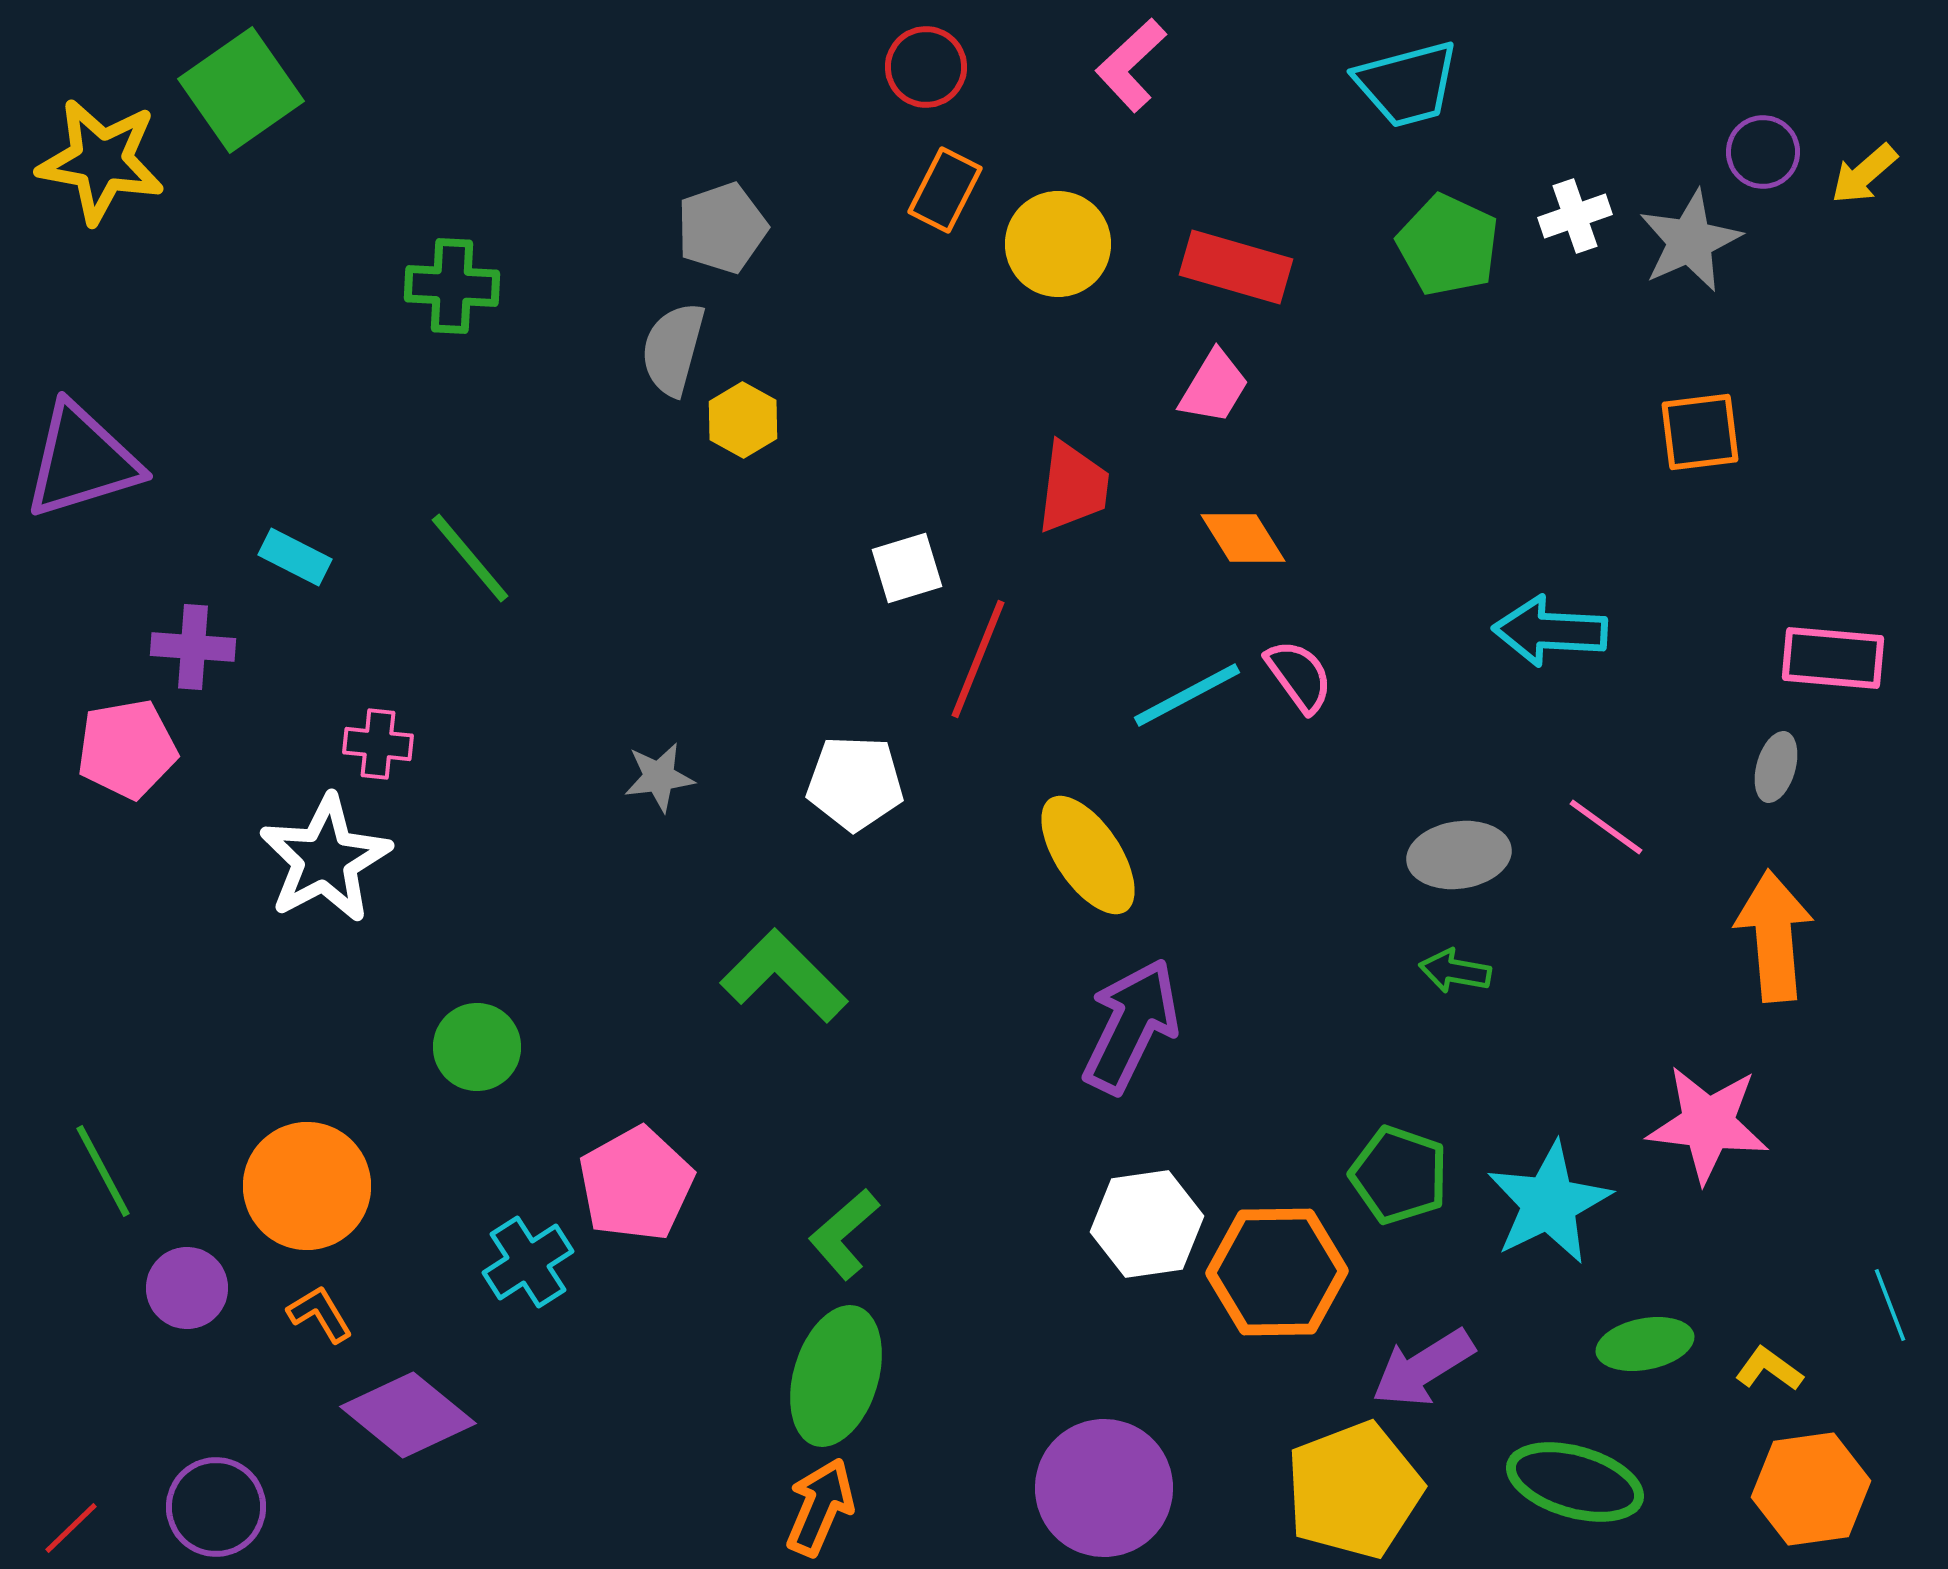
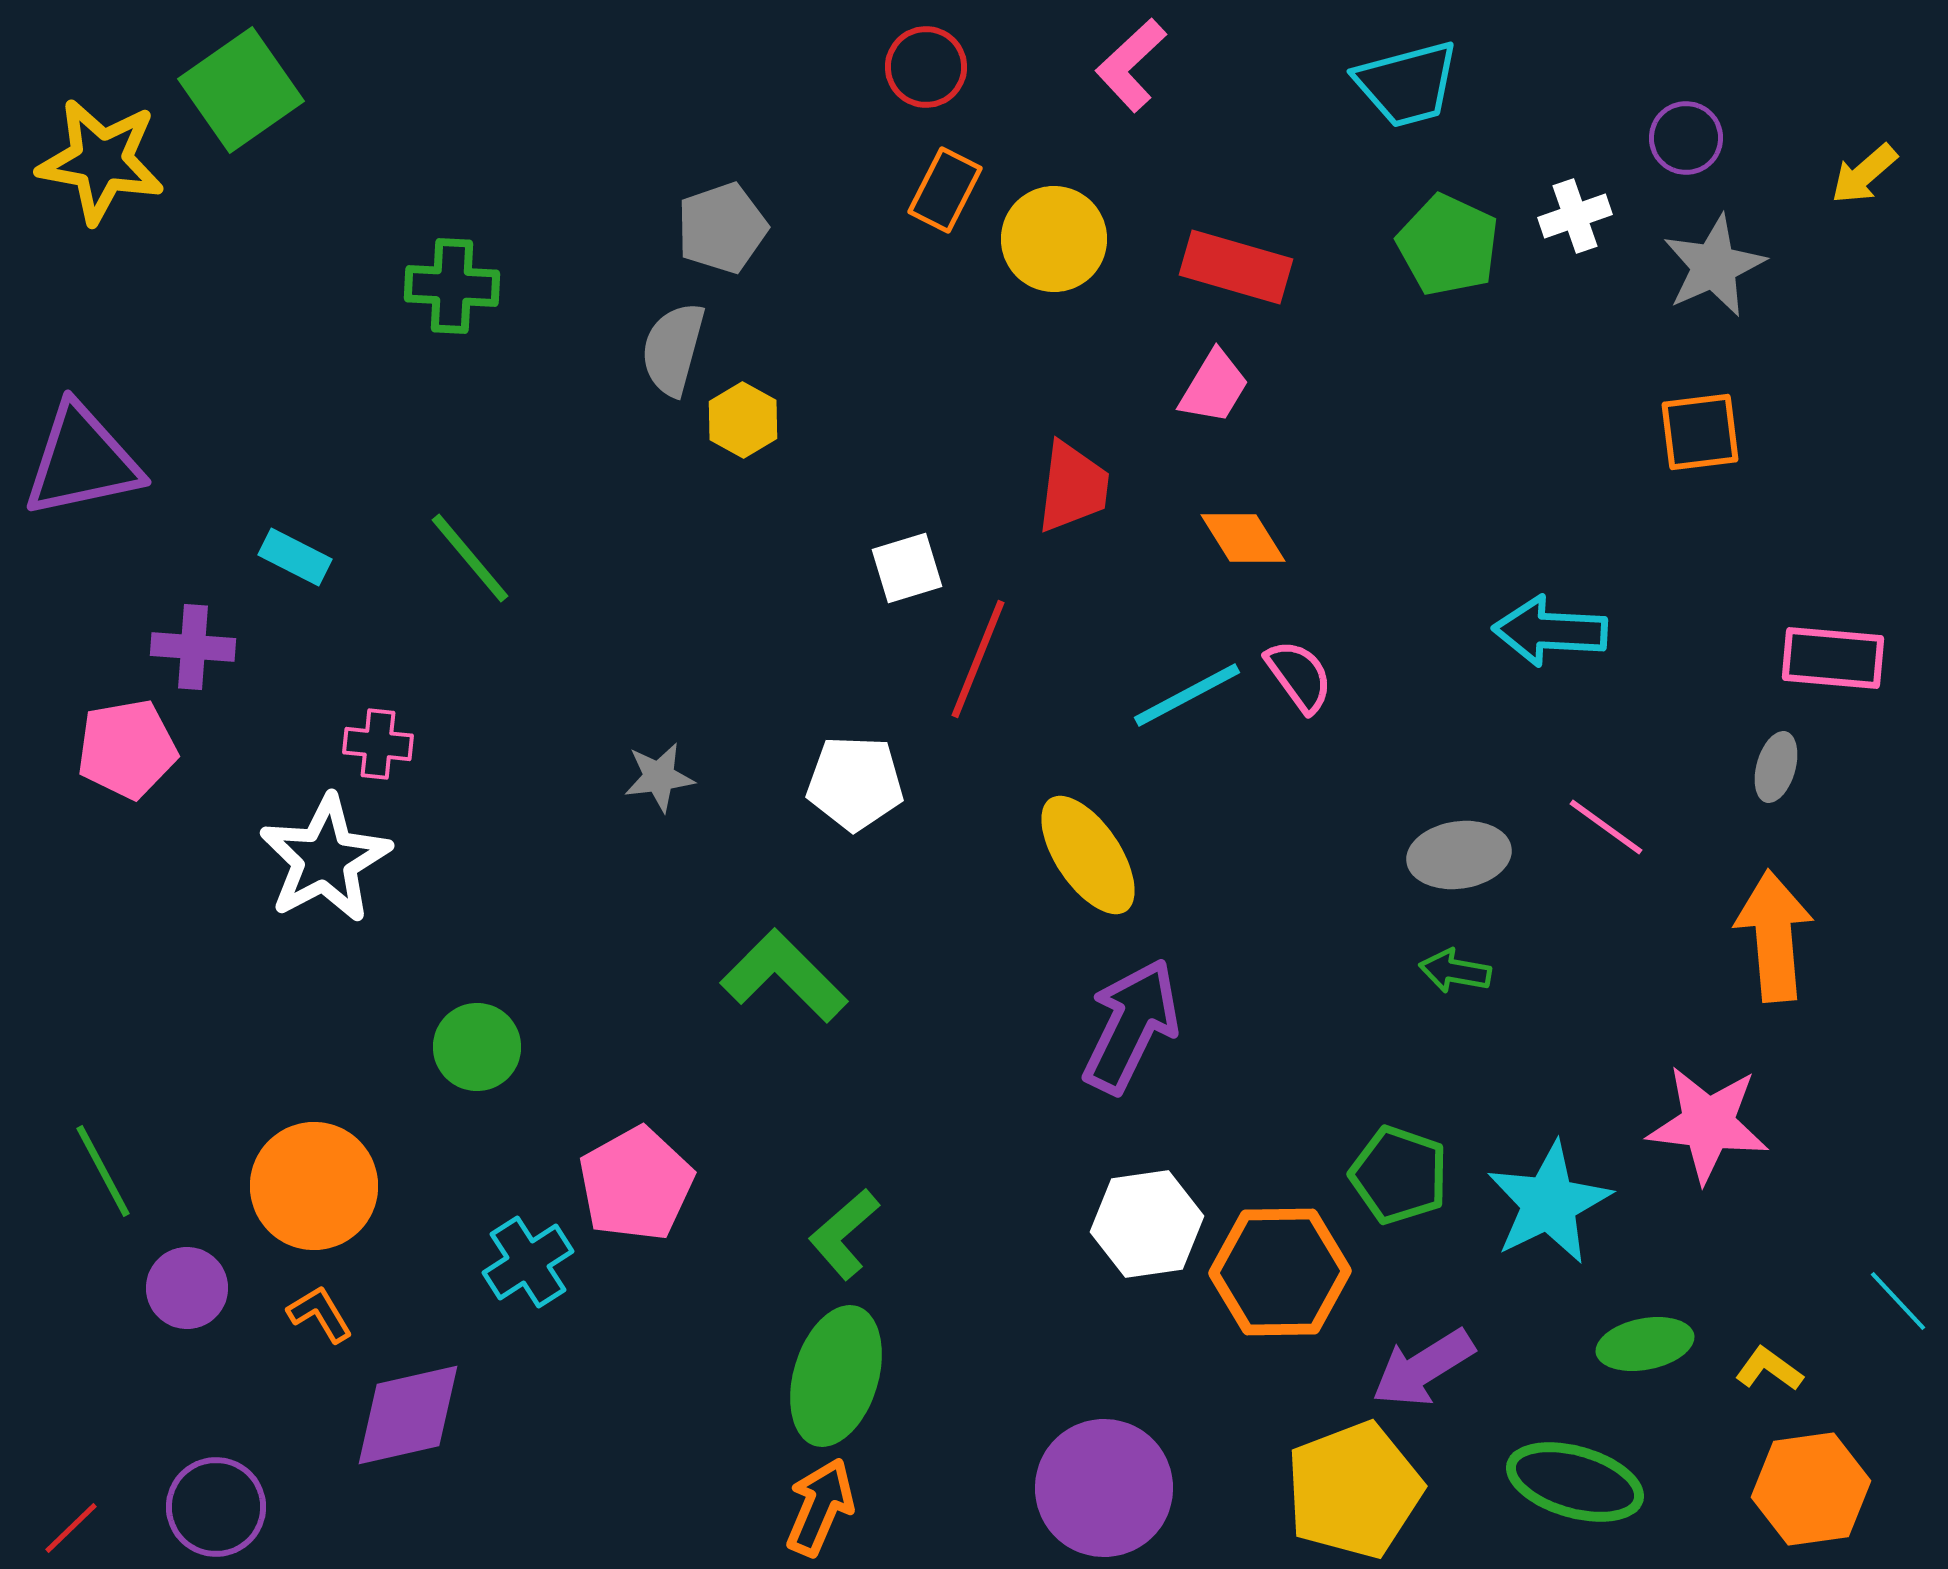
purple circle at (1763, 152): moved 77 px left, 14 px up
gray star at (1690, 241): moved 24 px right, 25 px down
yellow circle at (1058, 244): moved 4 px left, 5 px up
purple triangle at (82, 461): rotated 5 degrees clockwise
orange circle at (307, 1186): moved 7 px right
orange hexagon at (1277, 1272): moved 3 px right
cyan line at (1890, 1305): moved 8 px right, 4 px up; rotated 22 degrees counterclockwise
purple diamond at (408, 1415): rotated 52 degrees counterclockwise
